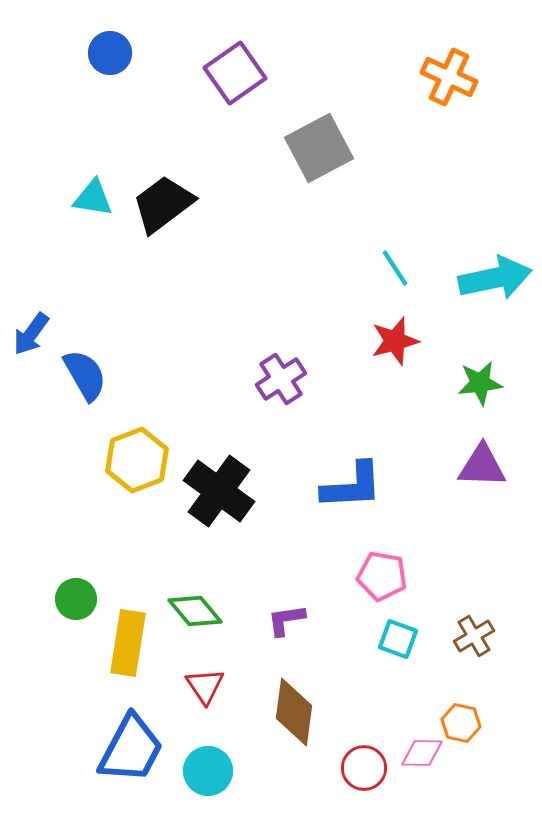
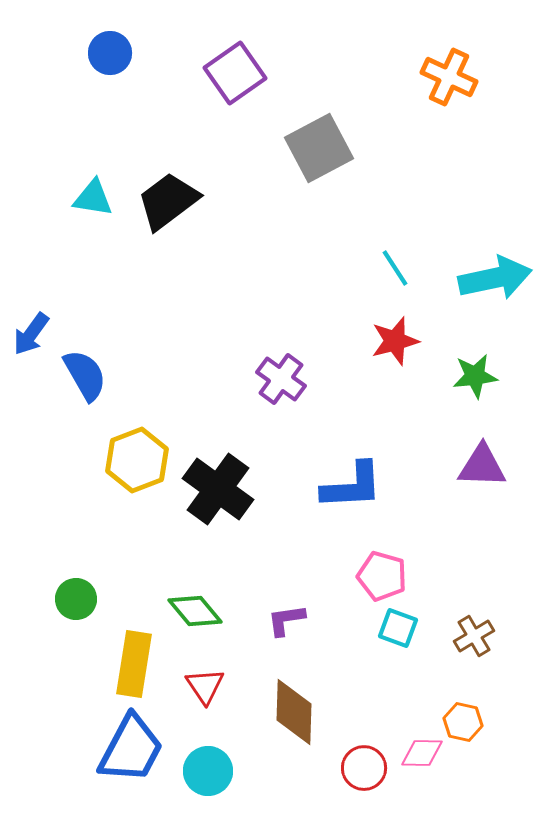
black trapezoid: moved 5 px right, 3 px up
purple cross: rotated 21 degrees counterclockwise
green star: moved 5 px left, 7 px up
black cross: moved 1 px left, 2 px up
pink pentagon: rotated 6 degrees clockwise
cyan square: moved 11 px up
yellow rectangle: moved 6 px right, 21 px down
brown diamond: rotated 6 degrees counterclockwise
orange hexagon: moved 2 px right, 1 px up
